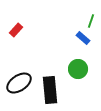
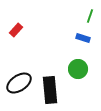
green line: moved 1 px left, 5 px up
blue rectangle: rotated 24 degrees counterclockwise
